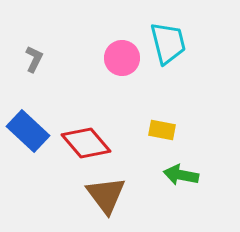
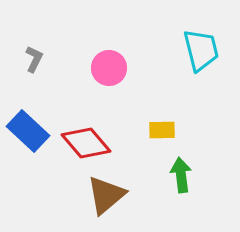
cyan trapezoid: moved 33 px right, 7 px down
pink circle: moved 13 px left, 10 px down
yellow rectangle: rotated 12 degrees counterclockwise
green arrow: rotated 72 degrees clockwise
brown triangle: rotated 27 degrees clockwise
